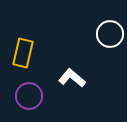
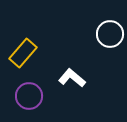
yellow rectangle: rotated 28 degrees clockwise
